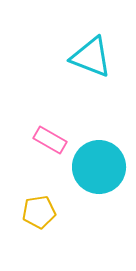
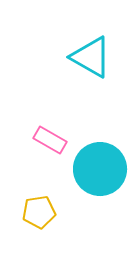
cyan triangle: rotated 9 degrees clockwise
cyan circle: moved 1 px right, 2 px down
